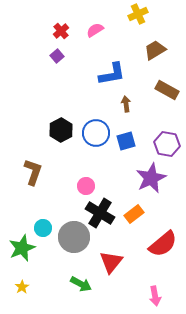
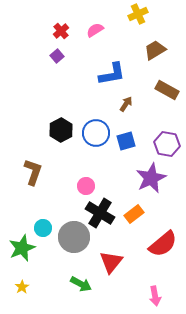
brown arrow: rotated 42 degrees clockwise
